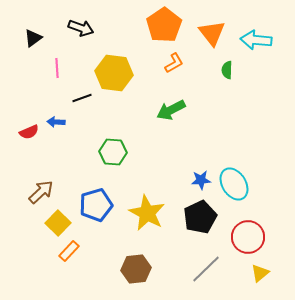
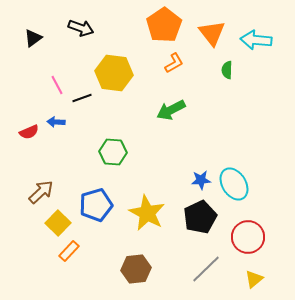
pink line: moved 17 px down; rotated 24 degrees counterclockwise
yellow triangle: moved 6 px left, 6 px down
